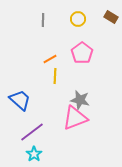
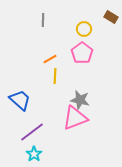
yellow circle: moved 6 px right, 10 px down
